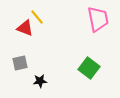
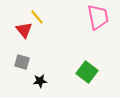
pink trapezoid: moved 2 px up
red triangle: moved 1 px left, 2 px down; rotated 30 degrees clockwise
gray square: moved 2 px right, 1 px up; rotated 28 degrees clockwise
green square: moved 2 px left, 4 px down
